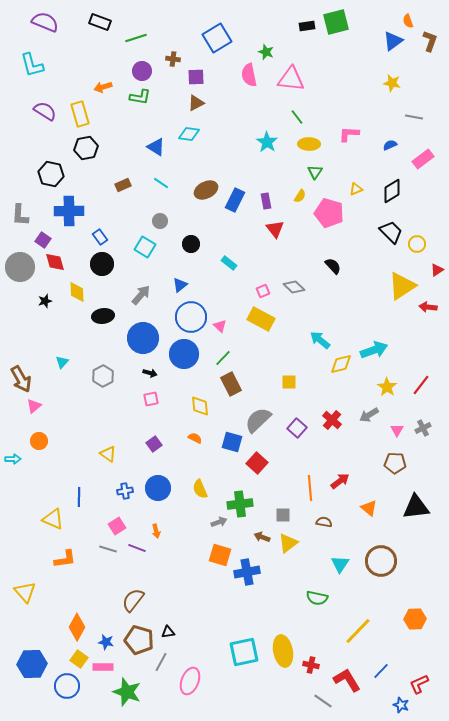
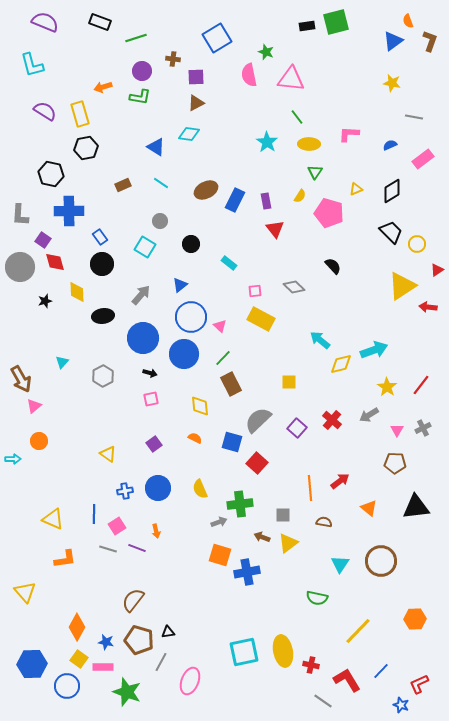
pink square at (263, 291): moved 8 px left; rotated 16 degrees clockwise
blue line at (79, 497): moved 15 px right, 17 px down
